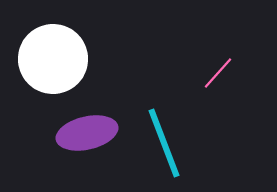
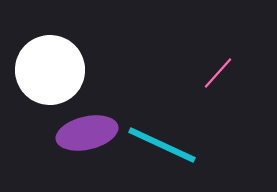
white circle: moved 3 px left, 11 px down
cyan line: moved 2 px left, 2 px down; rotated 44 degrees counterclockwise
